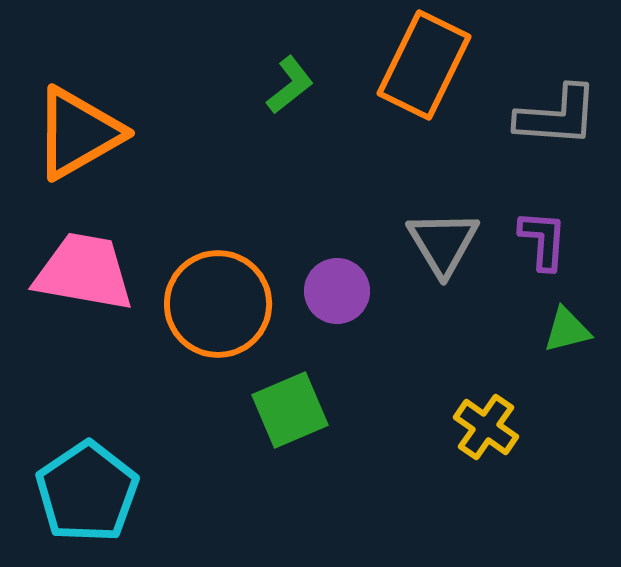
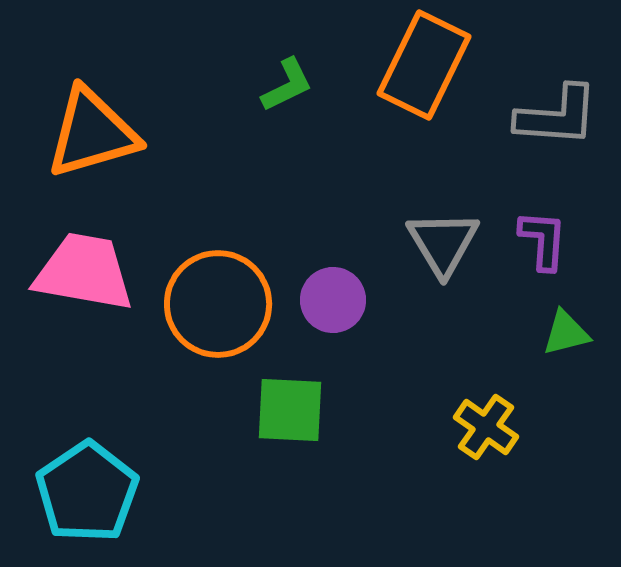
green L-shape: moved 3 px left; rotated 12 degrees clockwise
orange triangle: moved 14 px right; rotated 14 degrees clockwise
purple circle: moved 4 px left, 9 px down
green triangle: moved 1 px left, 3 px down
green square: rotated 26 degrees clockwise
